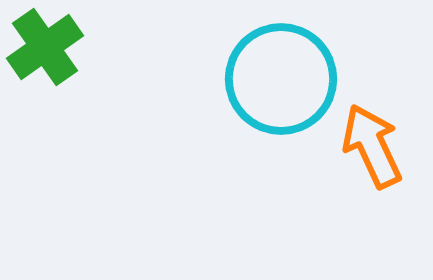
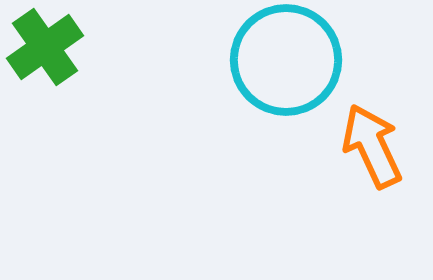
cyan circle: moved 5 px right, 19 px up
